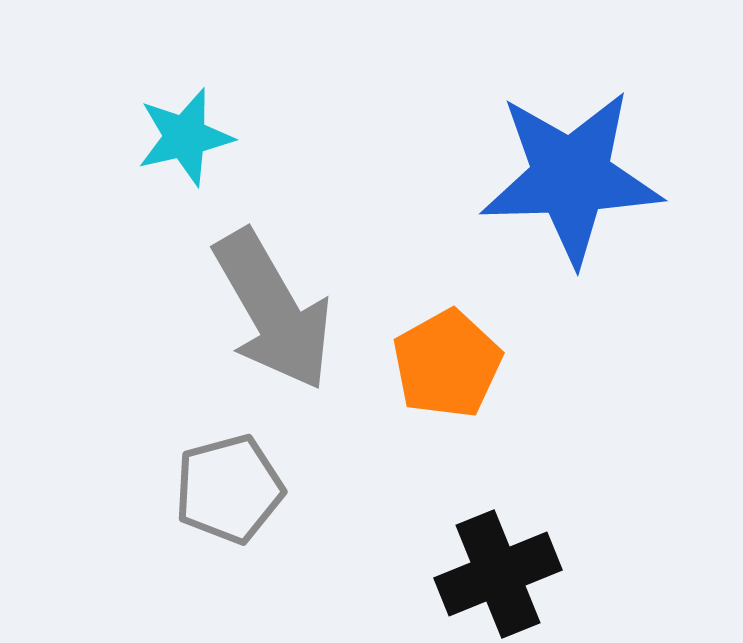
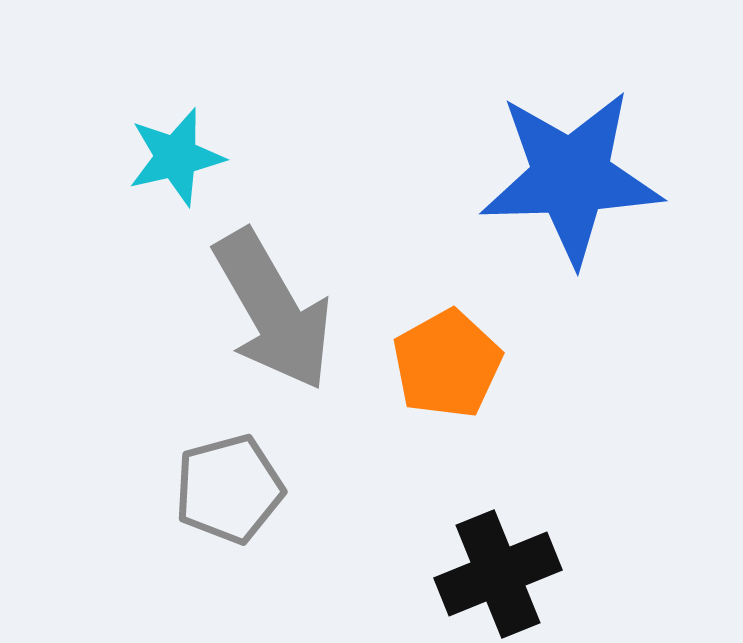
cyan star: moved 9 px left, 20 px down
